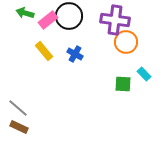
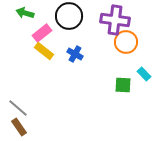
pink rectangle: moved 6 px left, 13 px down
yellow rectangle: rotated 12 degrees counterclockwise
green square: moved 1 px down
brown rectangle: rotated 30 degrees clockwise
